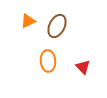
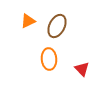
orange ellipse: moved 1 px right, 2 px up
red triangle: moved 1 px left, 2 px down
